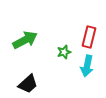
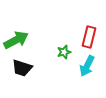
green arrow: moved 9 px left
cyan arrow: rotated 15 degrees clockwise
black trapezoid: moved 6 px left, 16 px up; rotated 60 degrees clockwise
